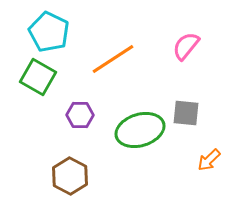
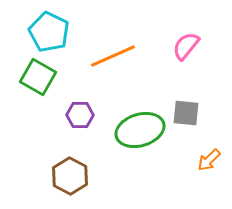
orange line: moved 3 px up; rotated 9 degrees clockwise
